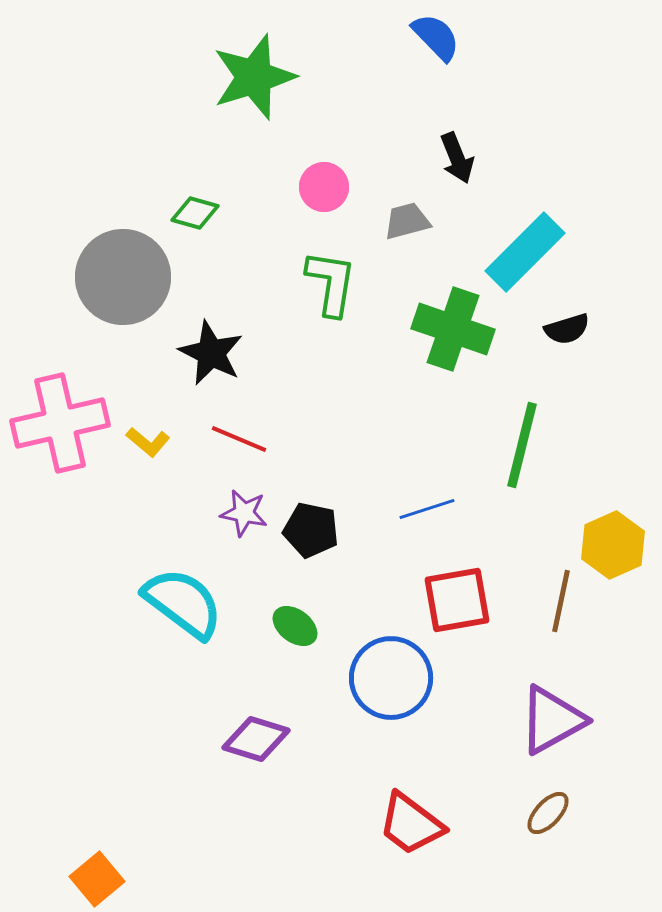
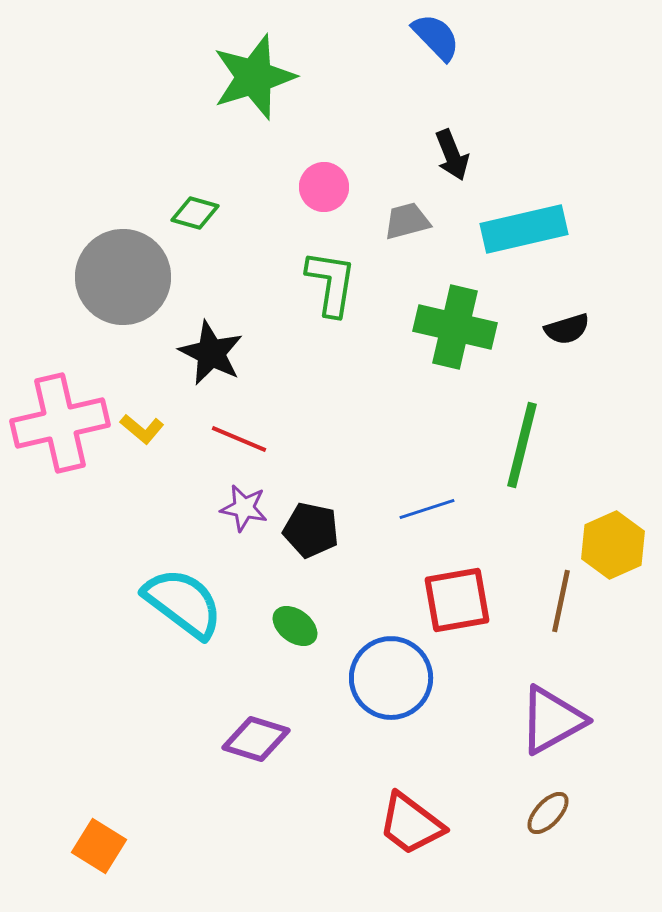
black arrow: moved 5 px left, 3 px up
cyan rectangle: moved 1 px left, 23 px up; rotated 32 degrees clockwise
green cross: moved 2 px right, 2 px up; rotated 6 degrees counterclockwise
yellow L-shape: moved 6 px left, 13 px up
purple star: moved 5 px up
orange square: moved 2 px right, 33 px up; rotated 18 degrees counterclockwise
